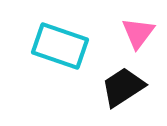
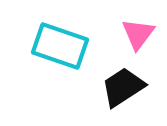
pink triangle: moved 1 px down
